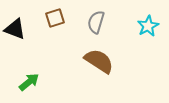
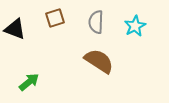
gray semicircle: rotated 15 degrees counterclockwise
cyan star: moved 13 px left
